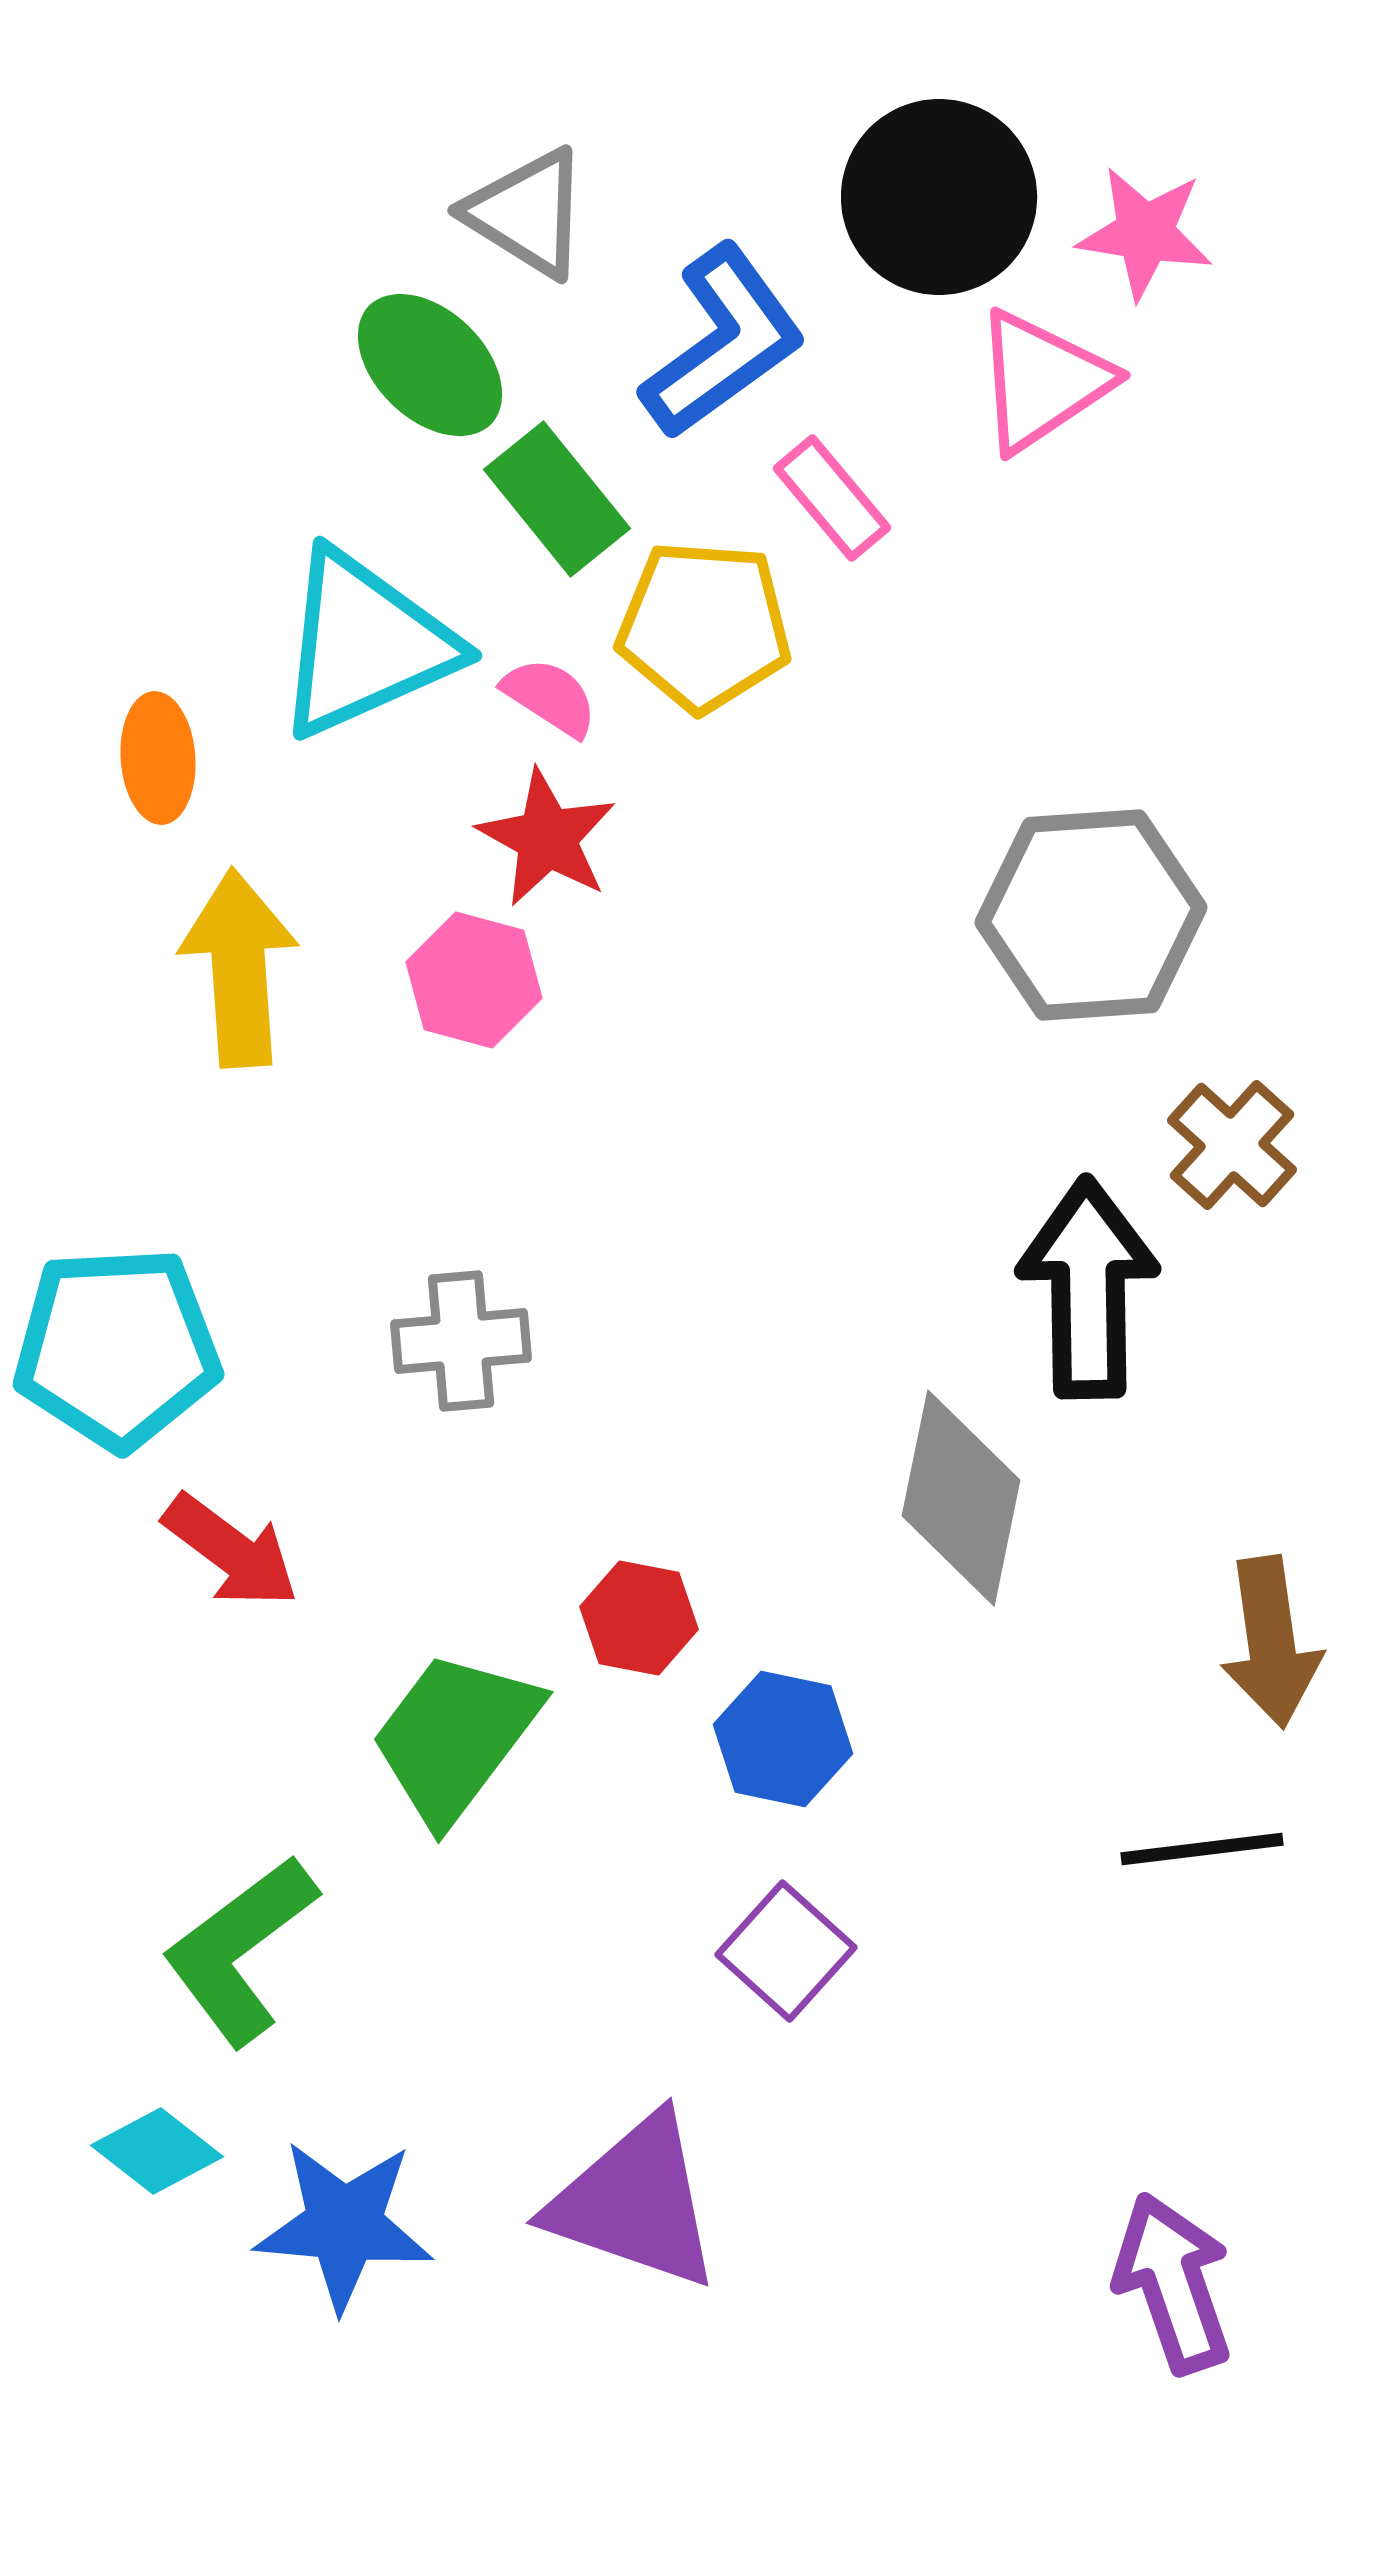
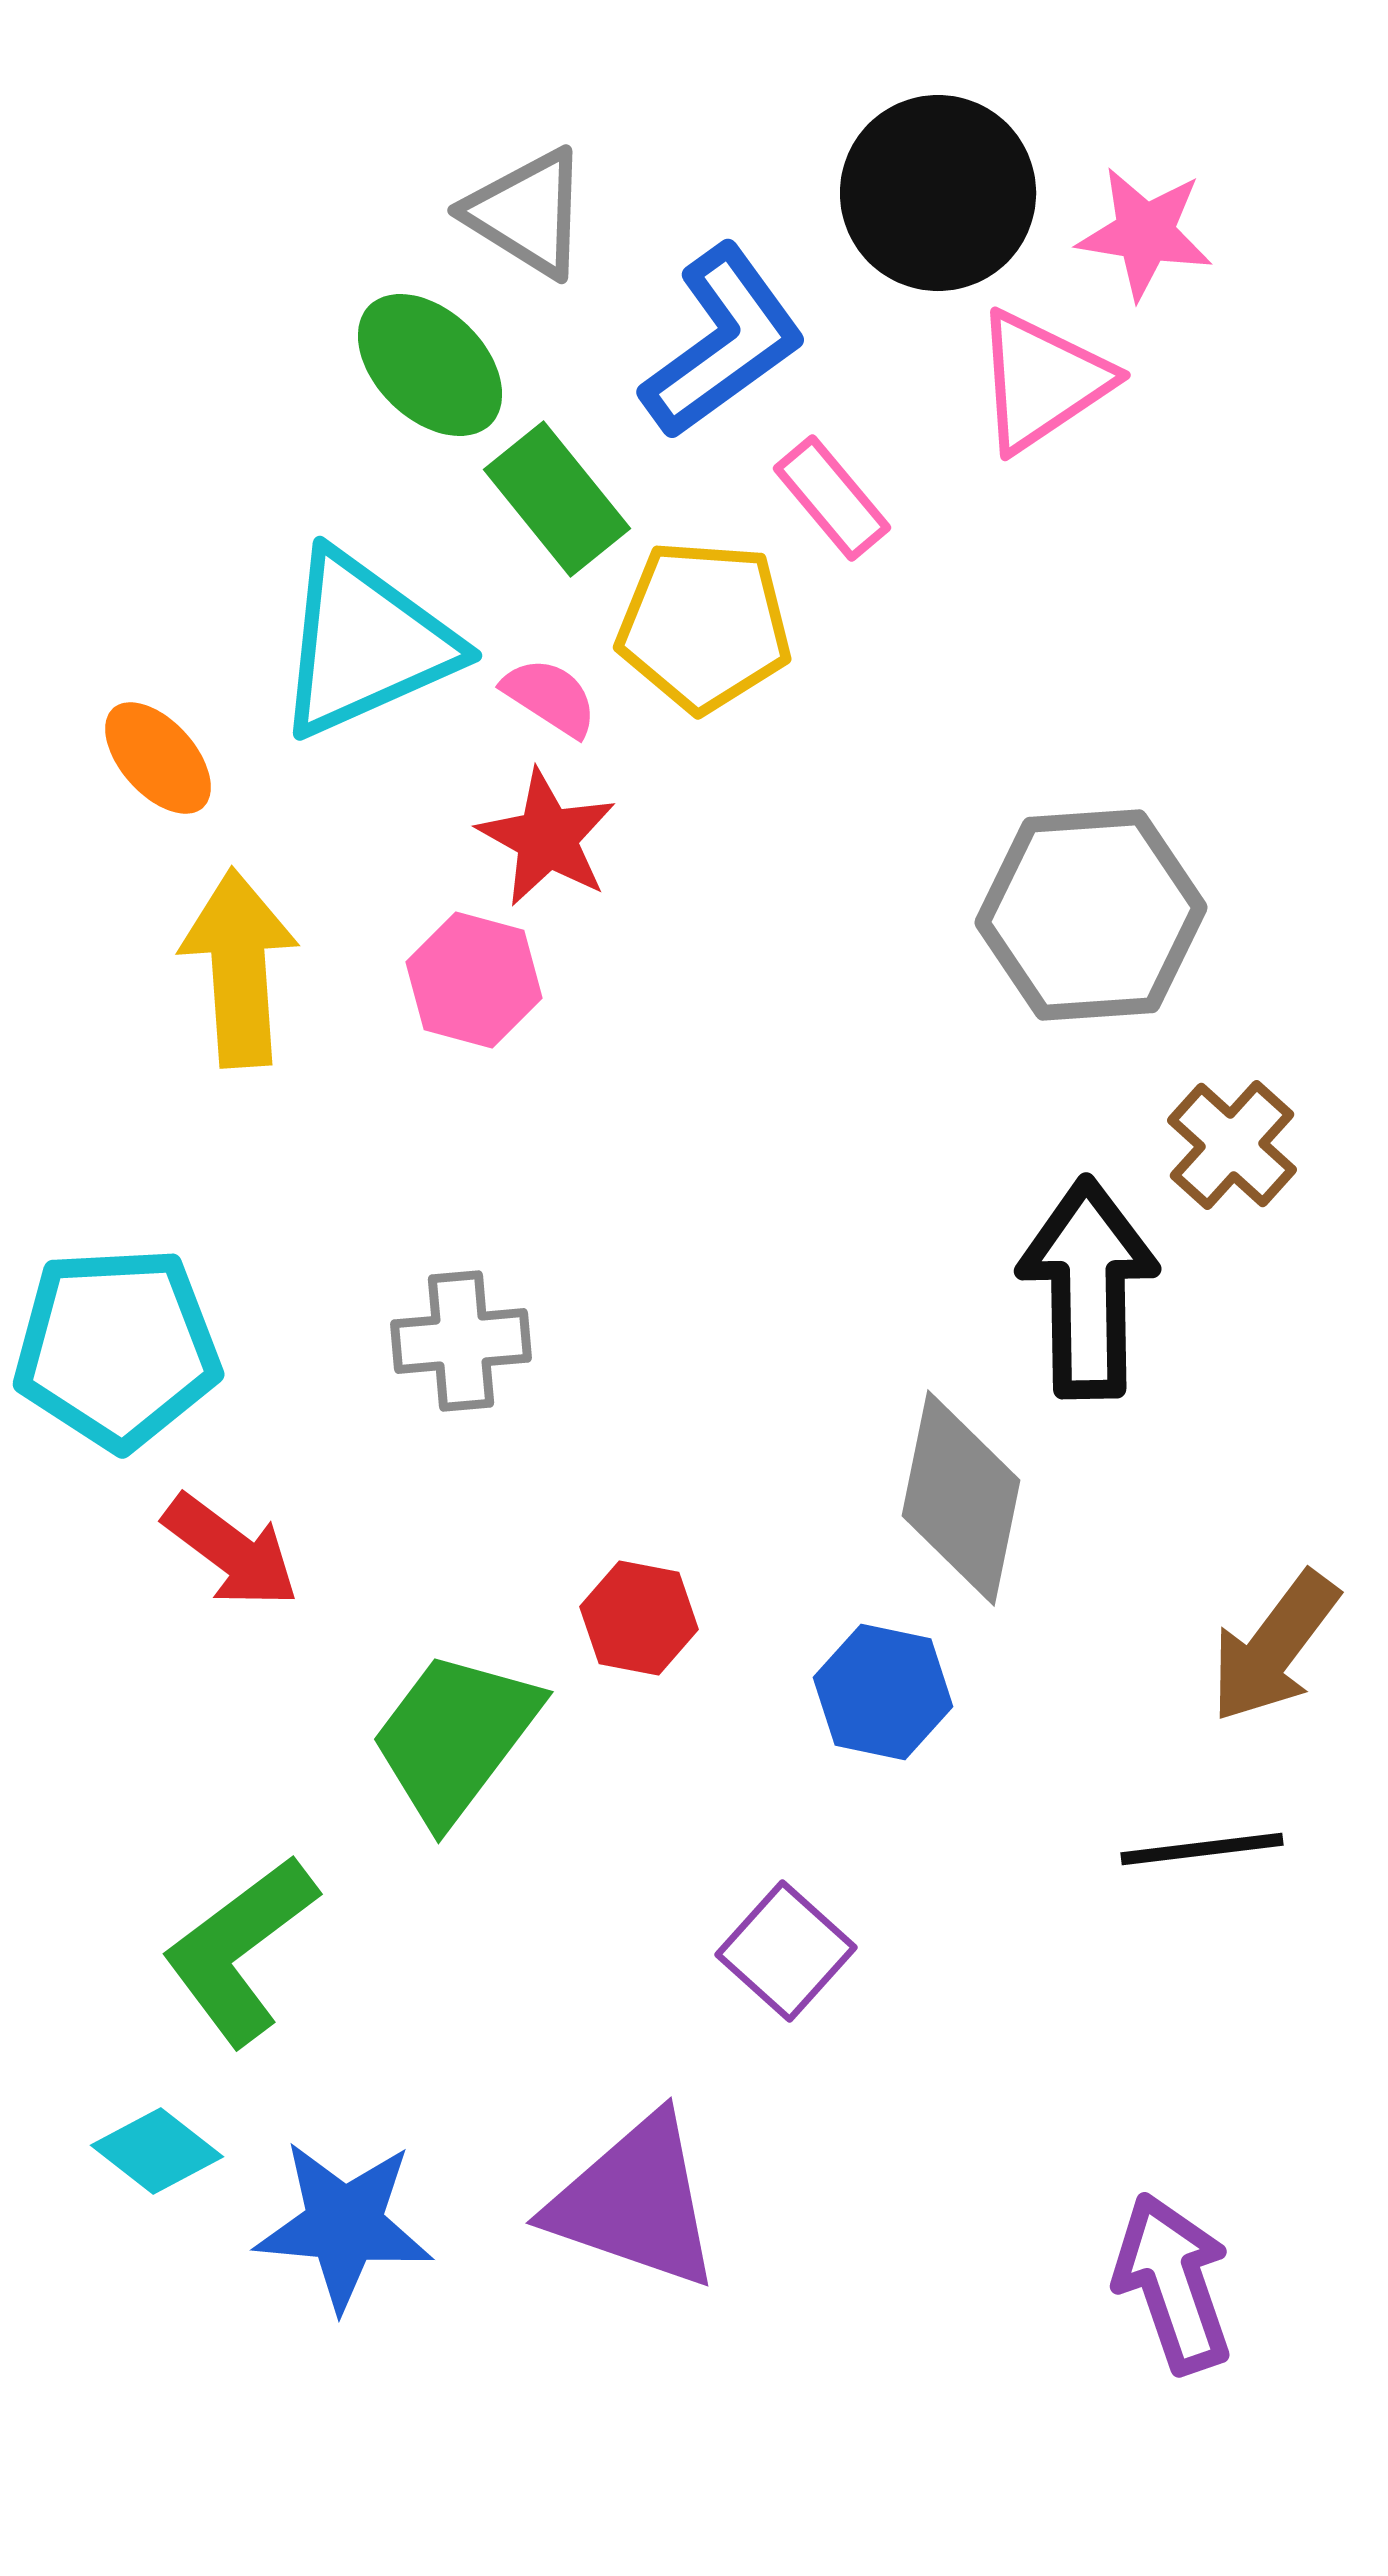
black circle: moved 1 px left, 4 px up
orange ellipse: rotated 38 degrees counterclockwise
brown arrow: moved 3 px right, 5 px down; rotated 45 degrees clockwise
blue hexagon: moved 100 px right, 47 px up
